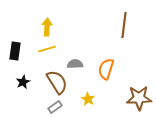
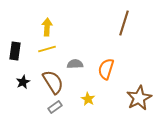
brown line: moved 2 px up; rotated 10 degrees clockwise
brown semicircle: moved 4 px left
brown star: rotated 25 degrees counterclockwise
